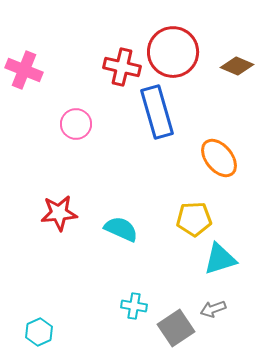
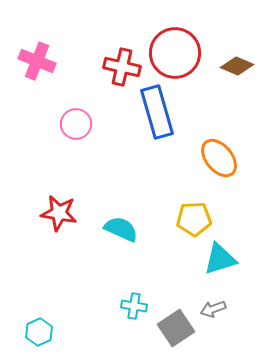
red circle: moved 2 px right, 1 px down
pink cross: moved 13 px right, 9 px up
red star: rotated 15 degrees clockwise
